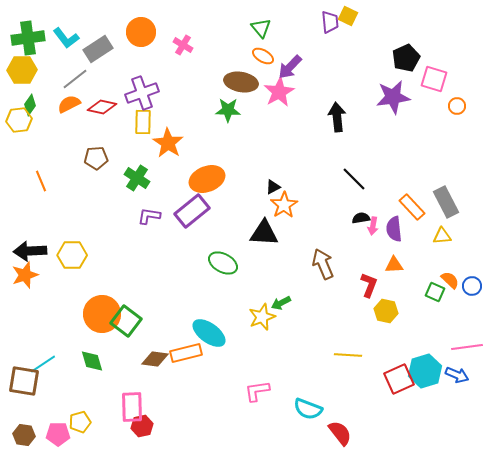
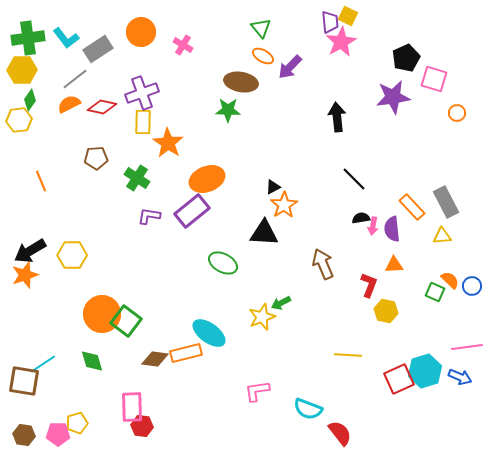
pink star at (279, 92): moved 62 px right, 50 px up
green diamond at (30, 105): moved 5 px up
orange circle at (457, 106): moved 7 px down
purple semicircle at (394, 229): moved 2 px left
black arrow at (30, 251): rotated 28 degrees counterclockwise
blue arrow at (457, 375): moved 3 px right, 2 px down
yellow pentagon at (80, 422): moved 3 px left, 1 px down
red hexagon at (142, 426): rotated 20 degrees clockwise
